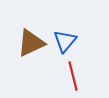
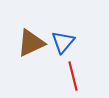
blue triangle: moved 2 px left, 1 px down
